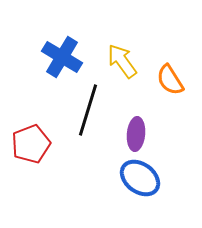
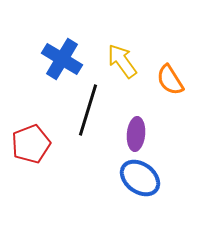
blue cross: moved 2 px down
